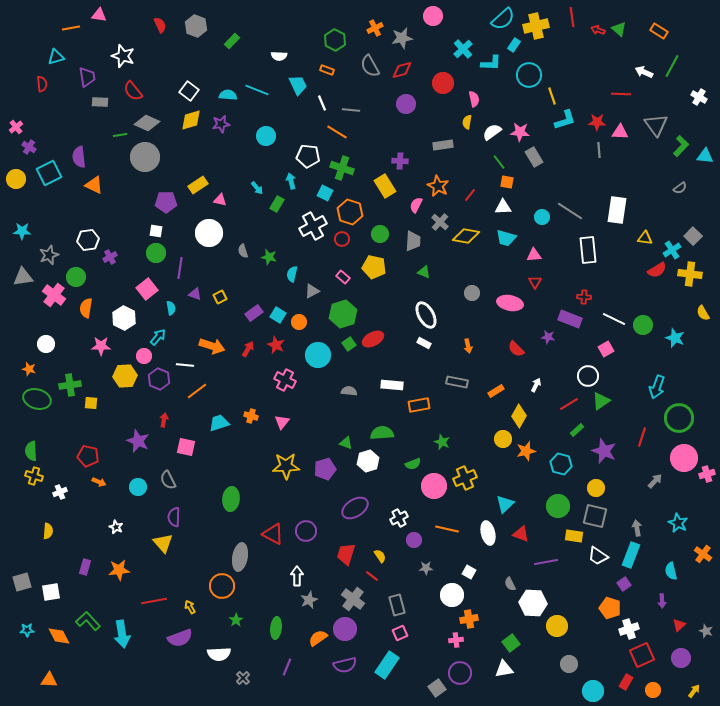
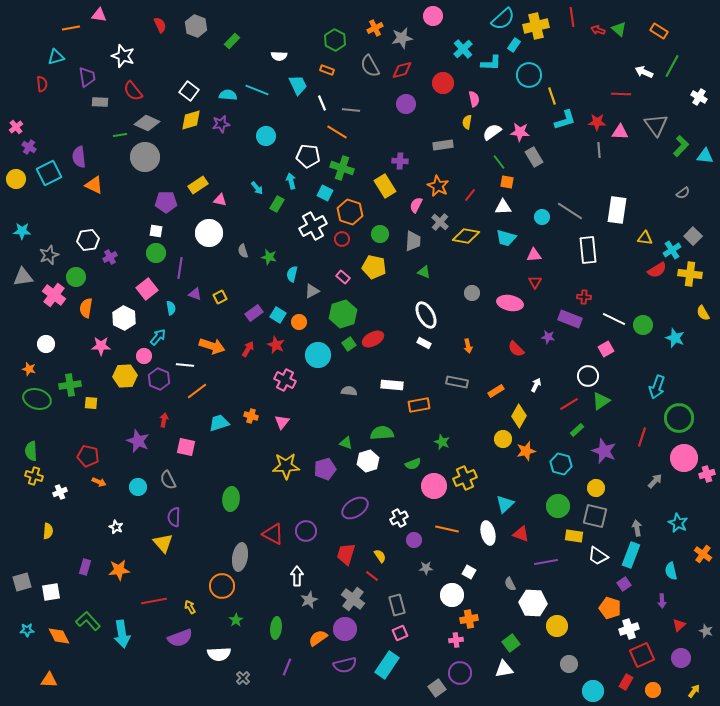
gray semicircle at (680, 188): moved 3 px right, 5 px down
